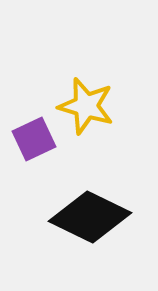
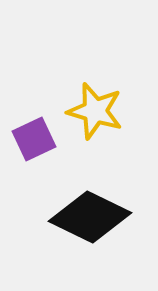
yellow star: moved 9 px right, 5 px down
